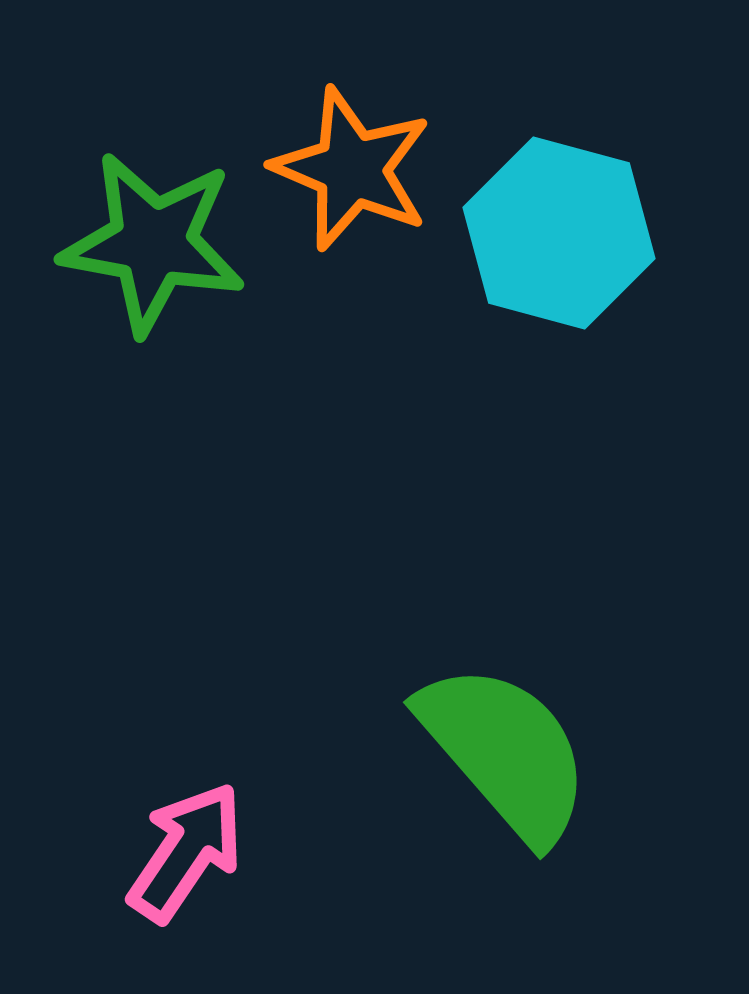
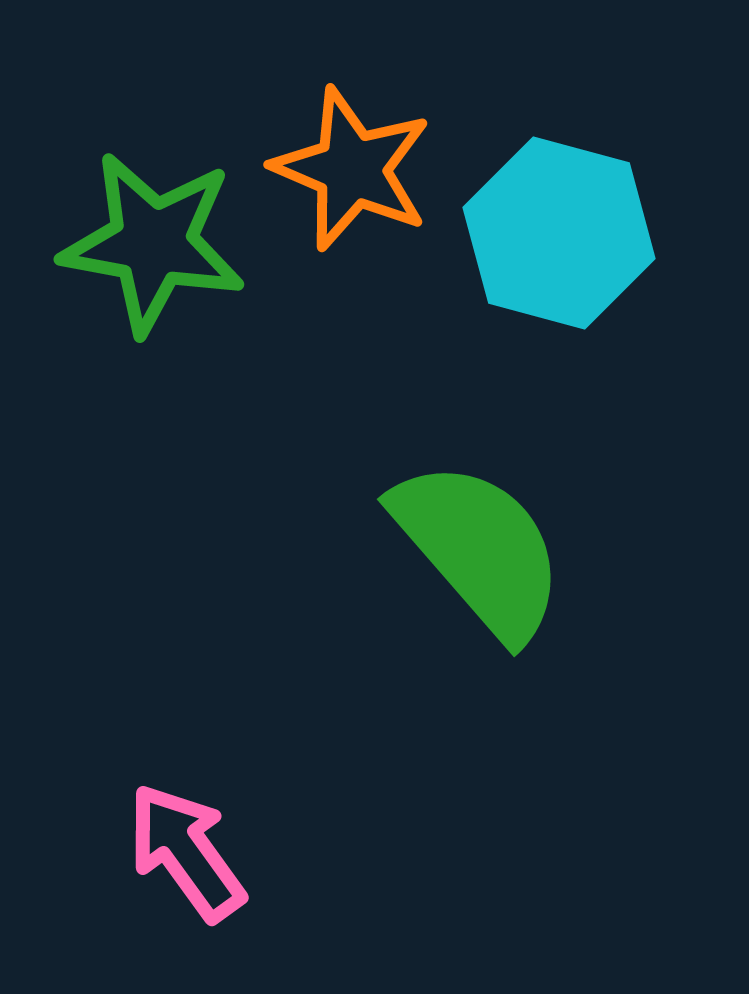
green semicircle: moved 26 px left, 203 px up
pink arrow: rotated 70 degrees counterclockwise
